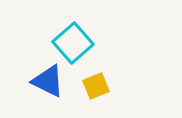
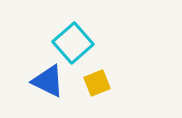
yellow square: moved 1 px right, 3 px up
